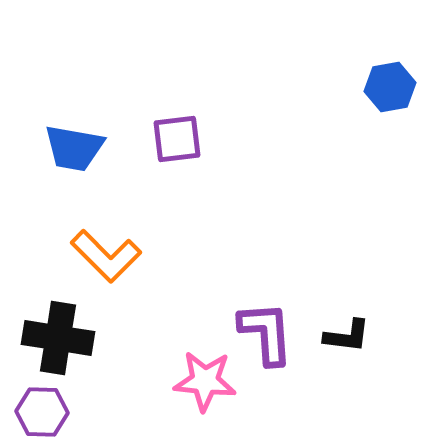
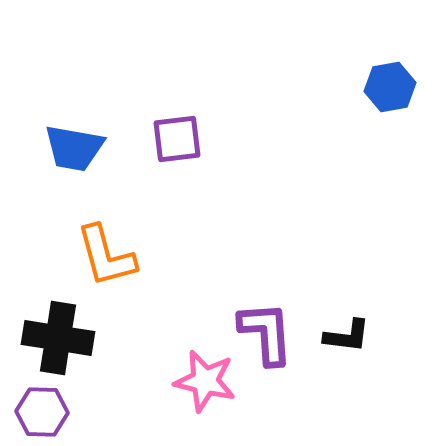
orange L-shape: rotated 30 degrees clockwise
pink star: rotated 8 degrees clockwise
